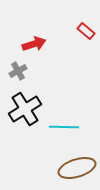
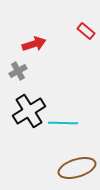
black cross: moved 4 px right, 2 px down
cyan line: moved 1 px left, 4 px up
